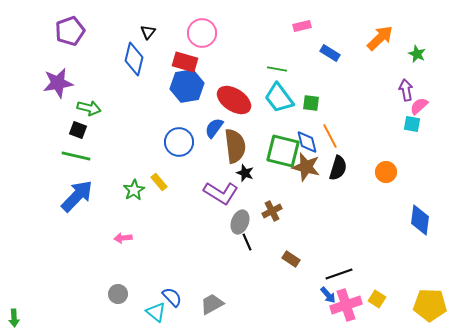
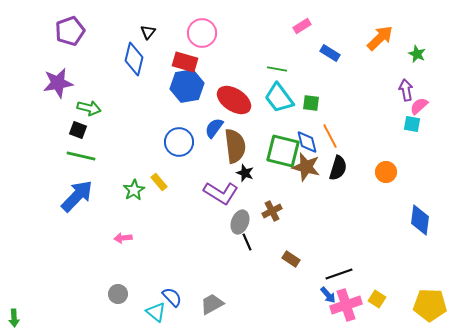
pink rectangle at (302, 26): rotated 18 degrees counterclockwise
green line at (76, 156): moved 5 px right
